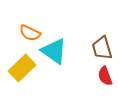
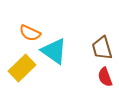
red semicircle: moved 1 px down
